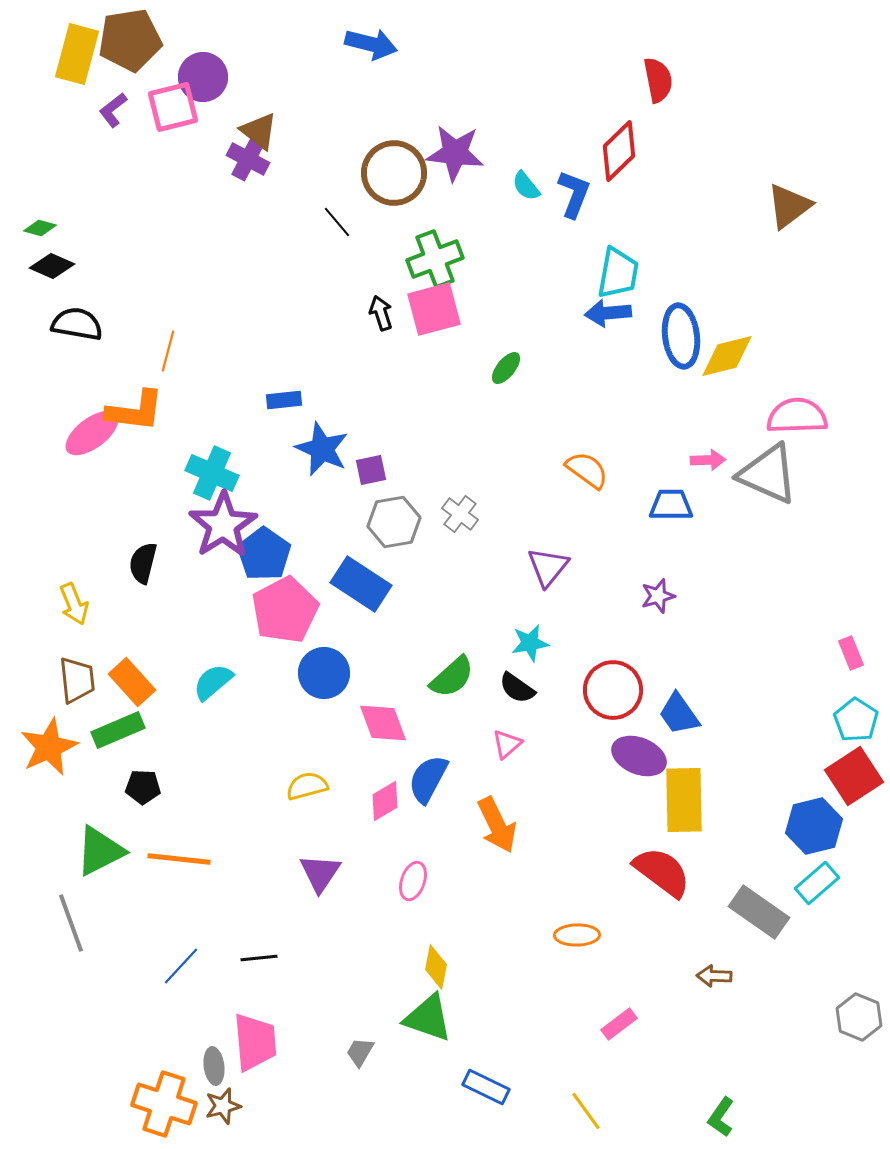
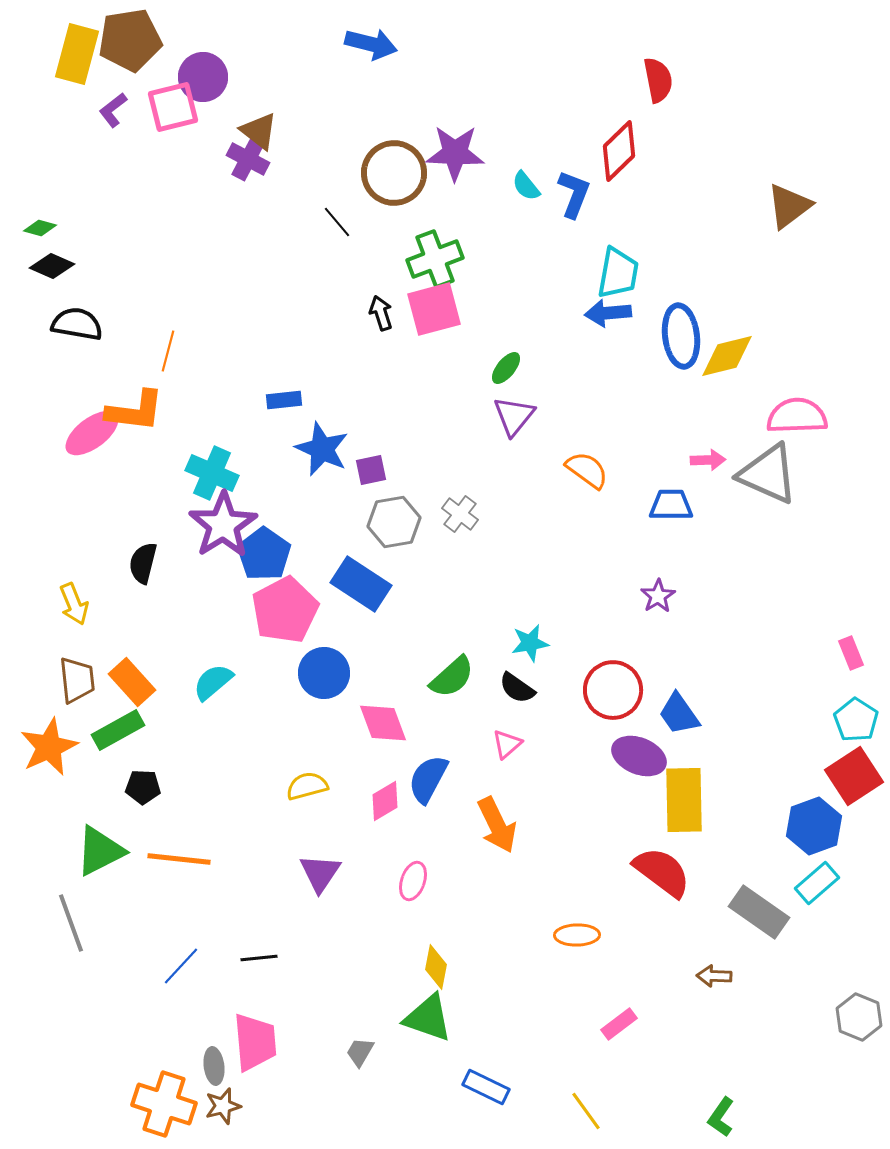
purple star at (455, 153): rotated 4 degrees counterclockwise
purple triangle at (548, 567): moved 34 px left, 151 px up
purple star at (658, 596): rotated 16 degrees counterclockwise
green rectangle at (118, 730): rotated 6 degrees counterclockwise
blue hexagon at (814, 826): rotated 6 degrees counterclockwise
